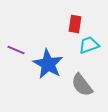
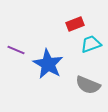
red rectangle: rotated 60 degrees clockwise
cyan trapezoid: moved 2 px right, 1 px up
gray semicircle: moved 6 px right; rotated 30 degrees counterclockwise
